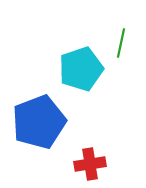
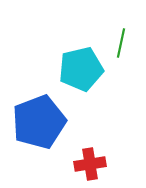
cyan pentagon: rotated 6 degrees clockwise
